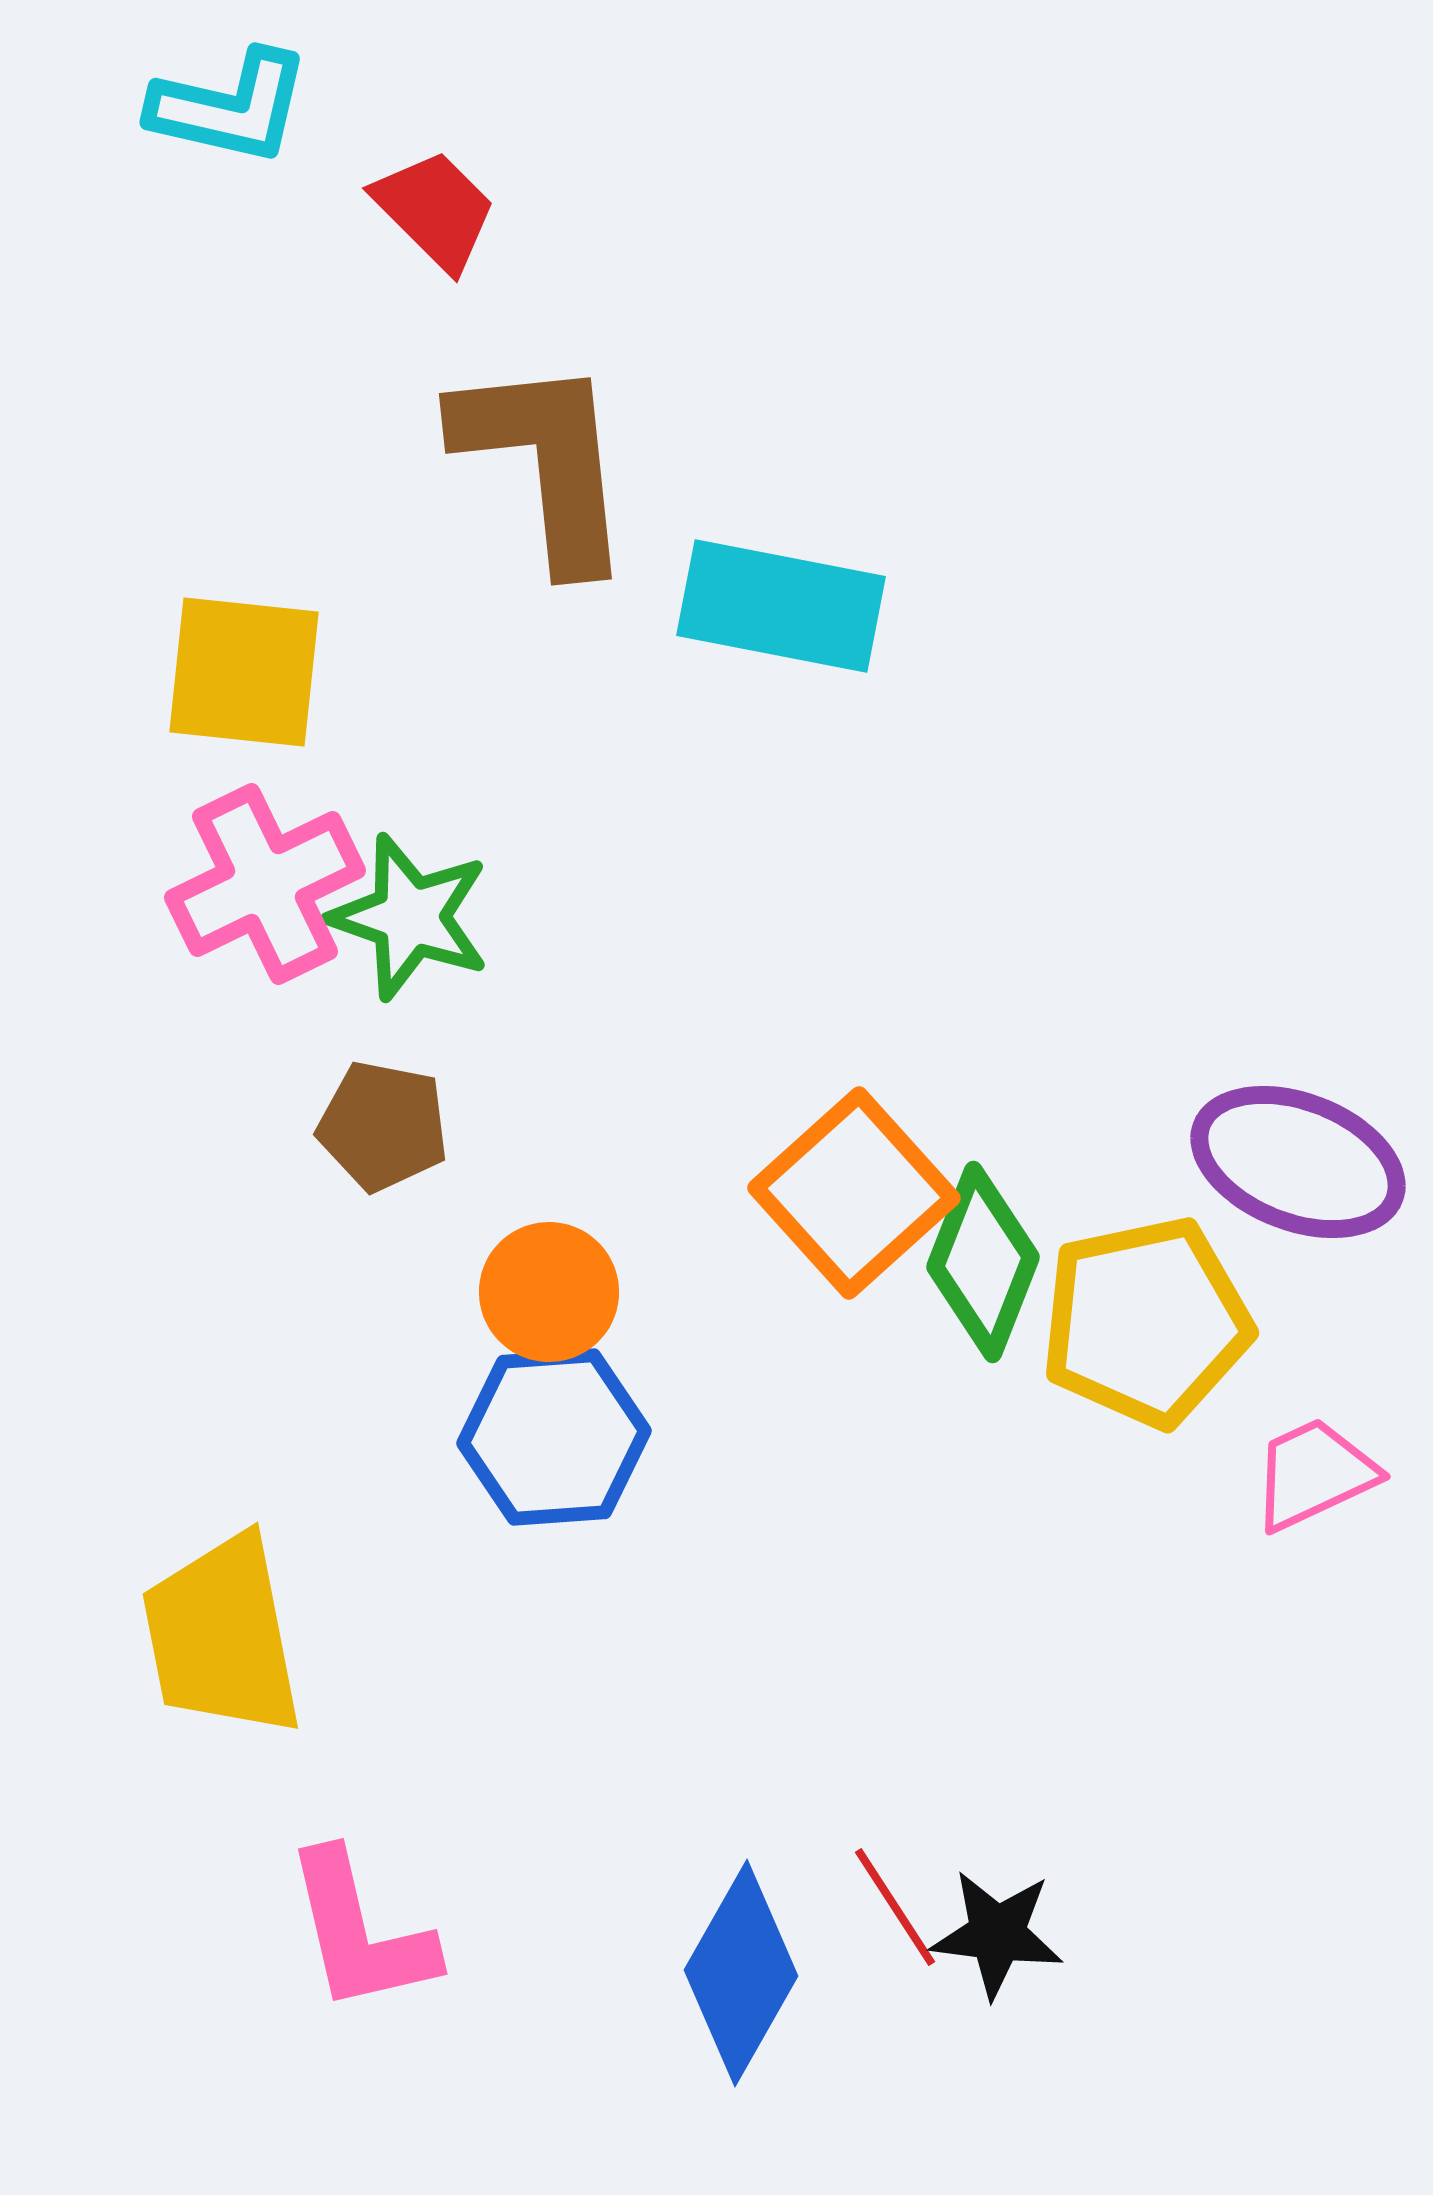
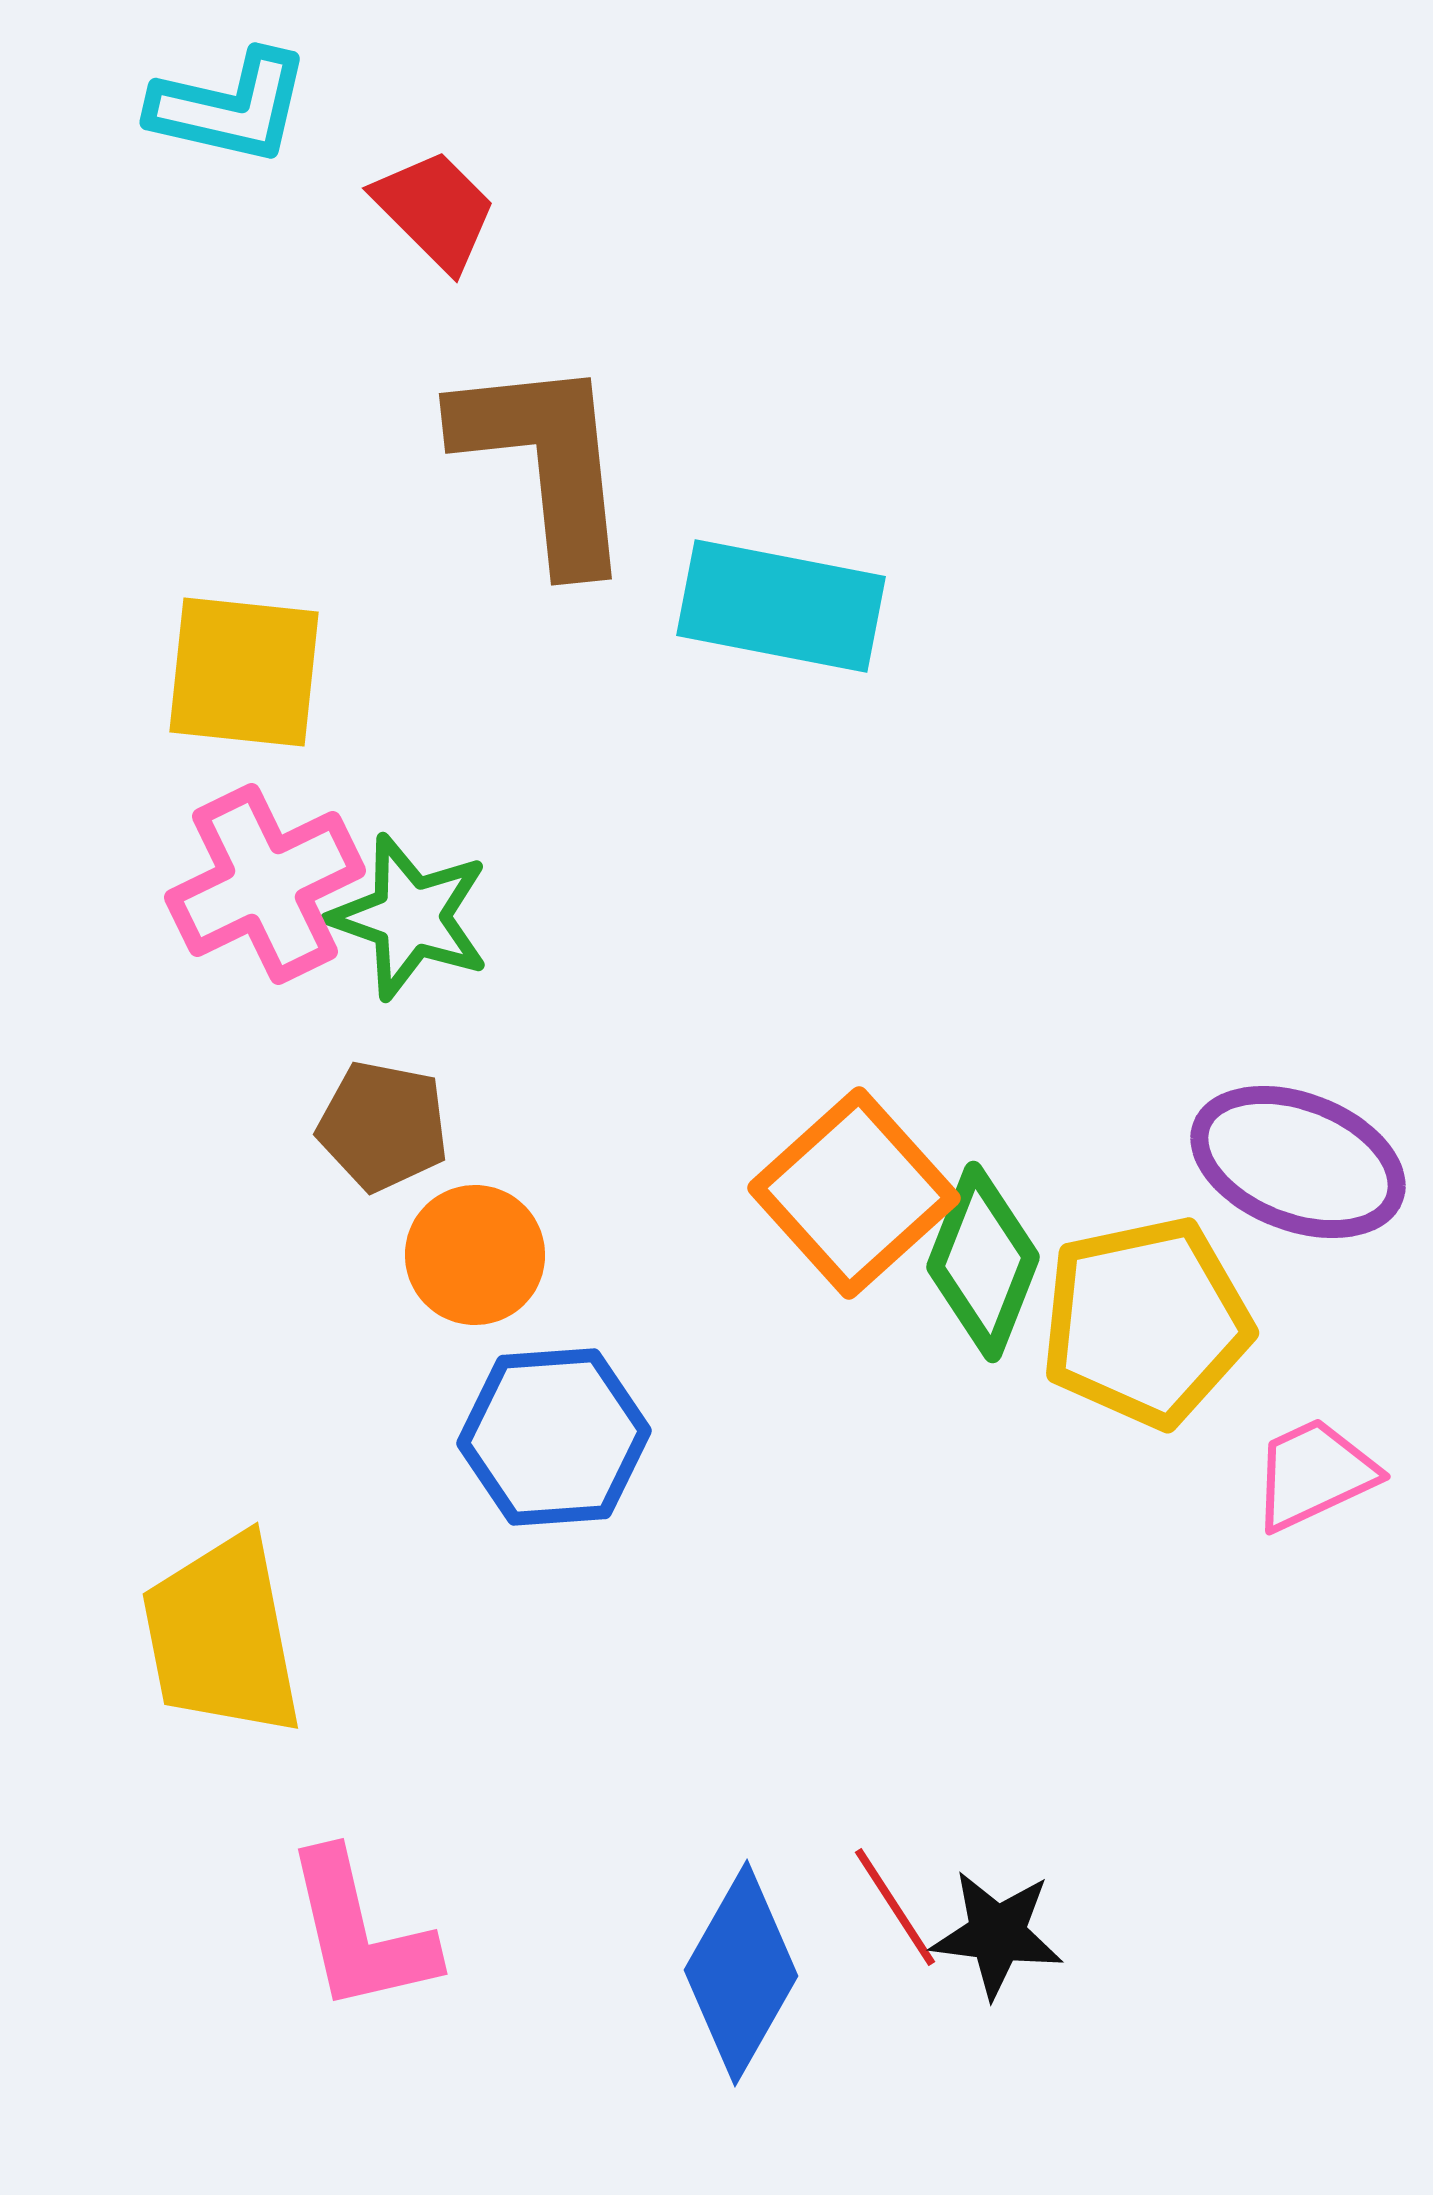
orange circle: moved 74 px left, 37 px up
